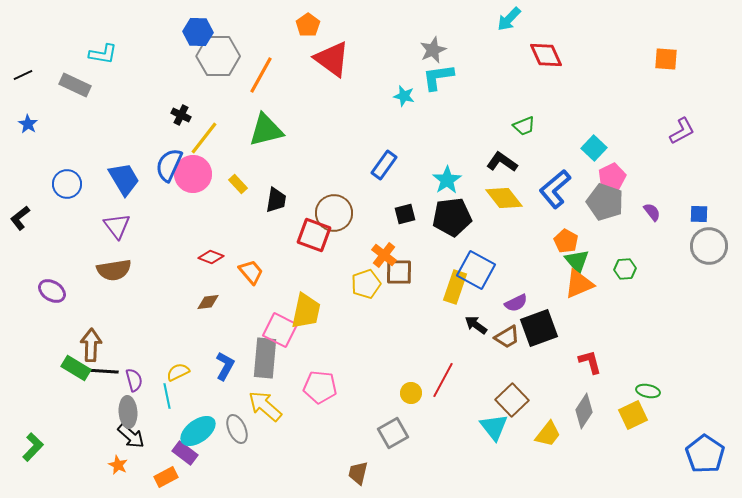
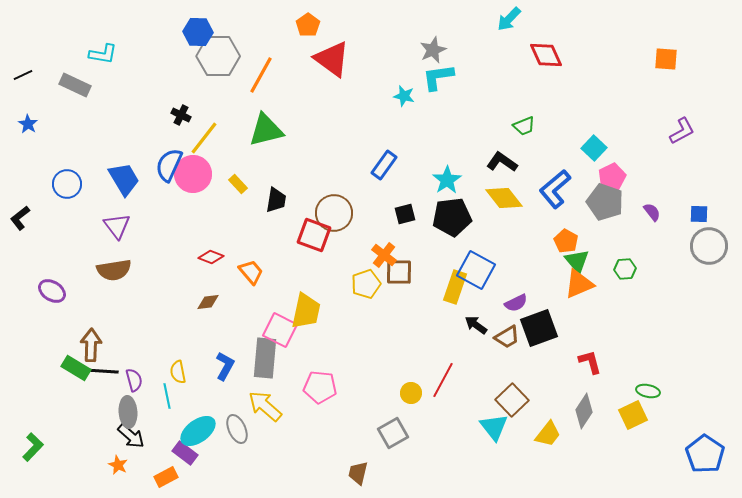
yellow semicircle at (178, 372): rotated 75 degrees counterclockwise
